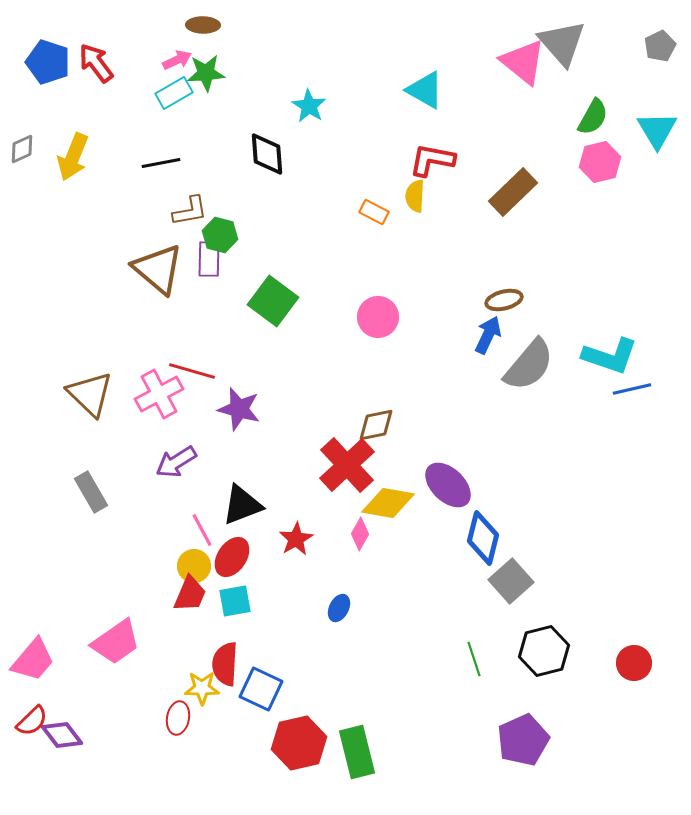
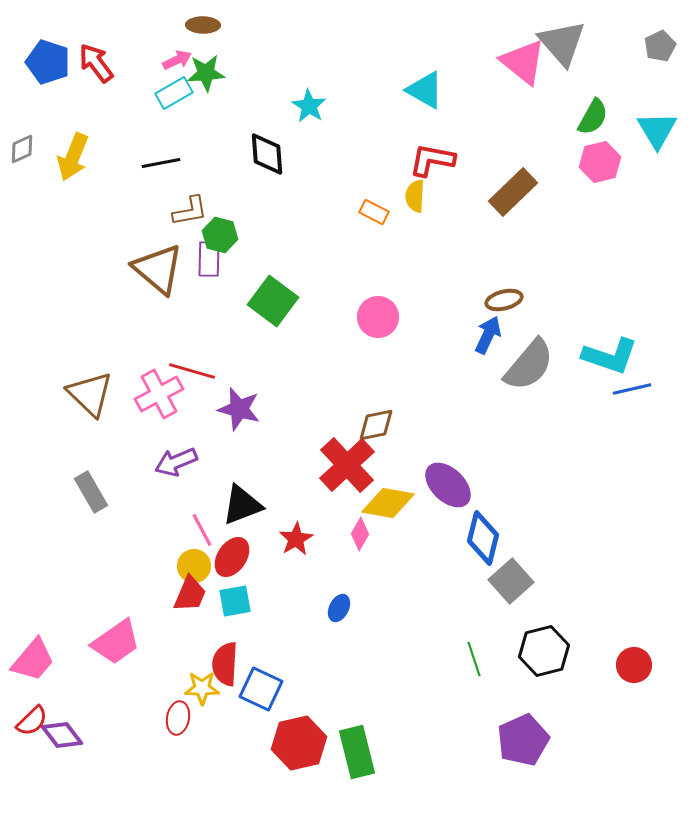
purple arrow at (176, 462): rotated 9 degrees clockwise
red circle at (634, 663): moved 2 px down
